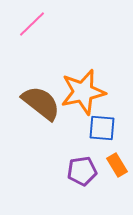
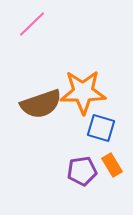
orange star: rotated 12 degrees clockwise
brown semicircle: moved 1 px down; rotated 123 degrees clockwise
blue square: moved 1 px left; rotated 12 degrees clockwise
orange rectangle: moved 5 px left
